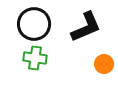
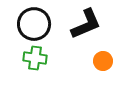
black L-shape: moved 3 px up
orange circle: moved 1 px left, 3 px up
